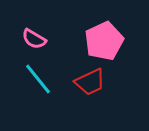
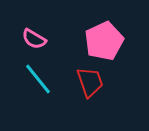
red trapezoid: rotated 84 degrees counterclockwise
